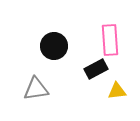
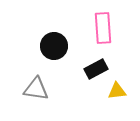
pink rectangle: moved 7 px left, 12 px up
gray triangle: rotated 16 degrees clockwise
